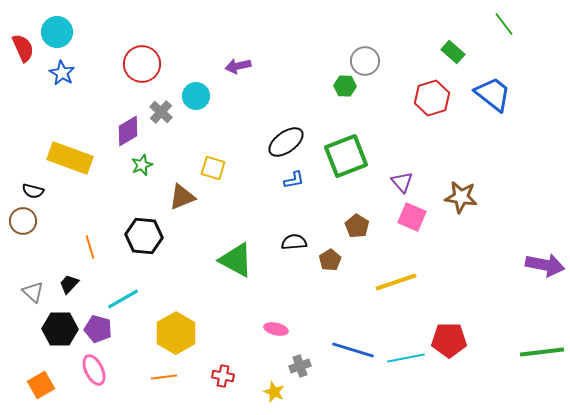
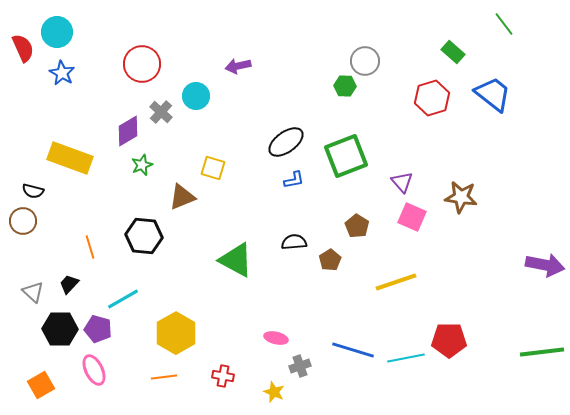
pink ellipse at (276, 329): moved 9 px down
